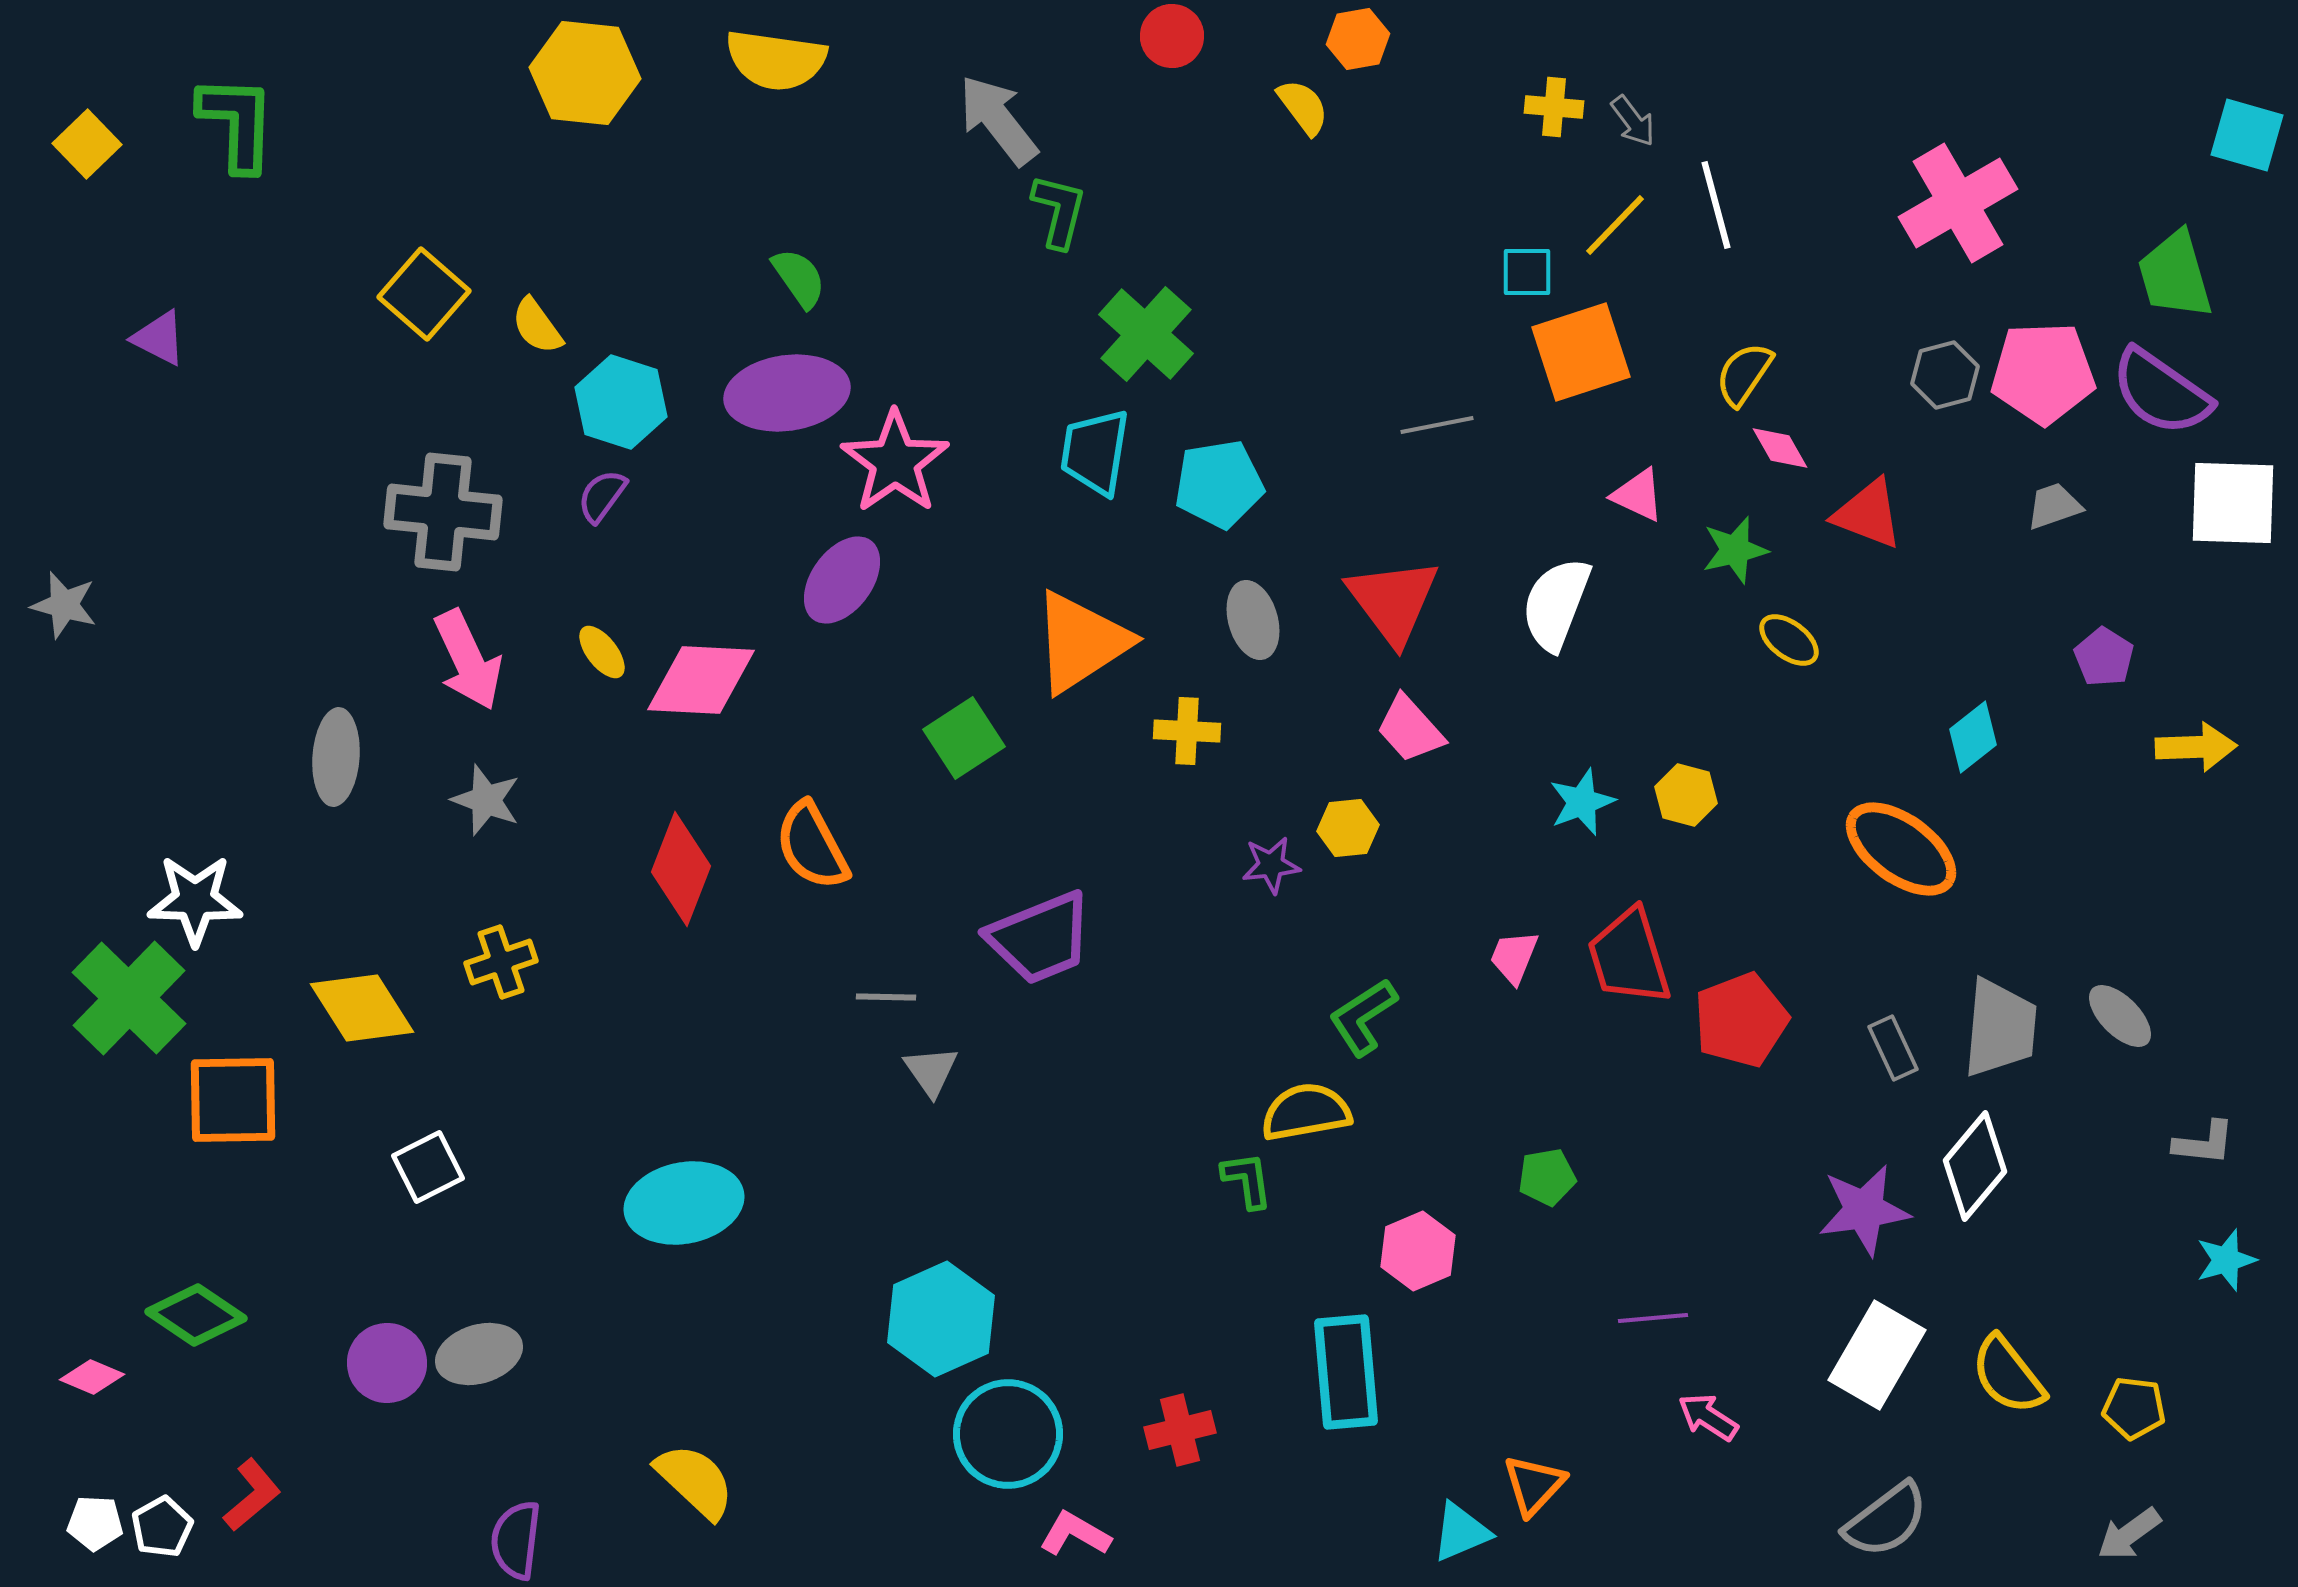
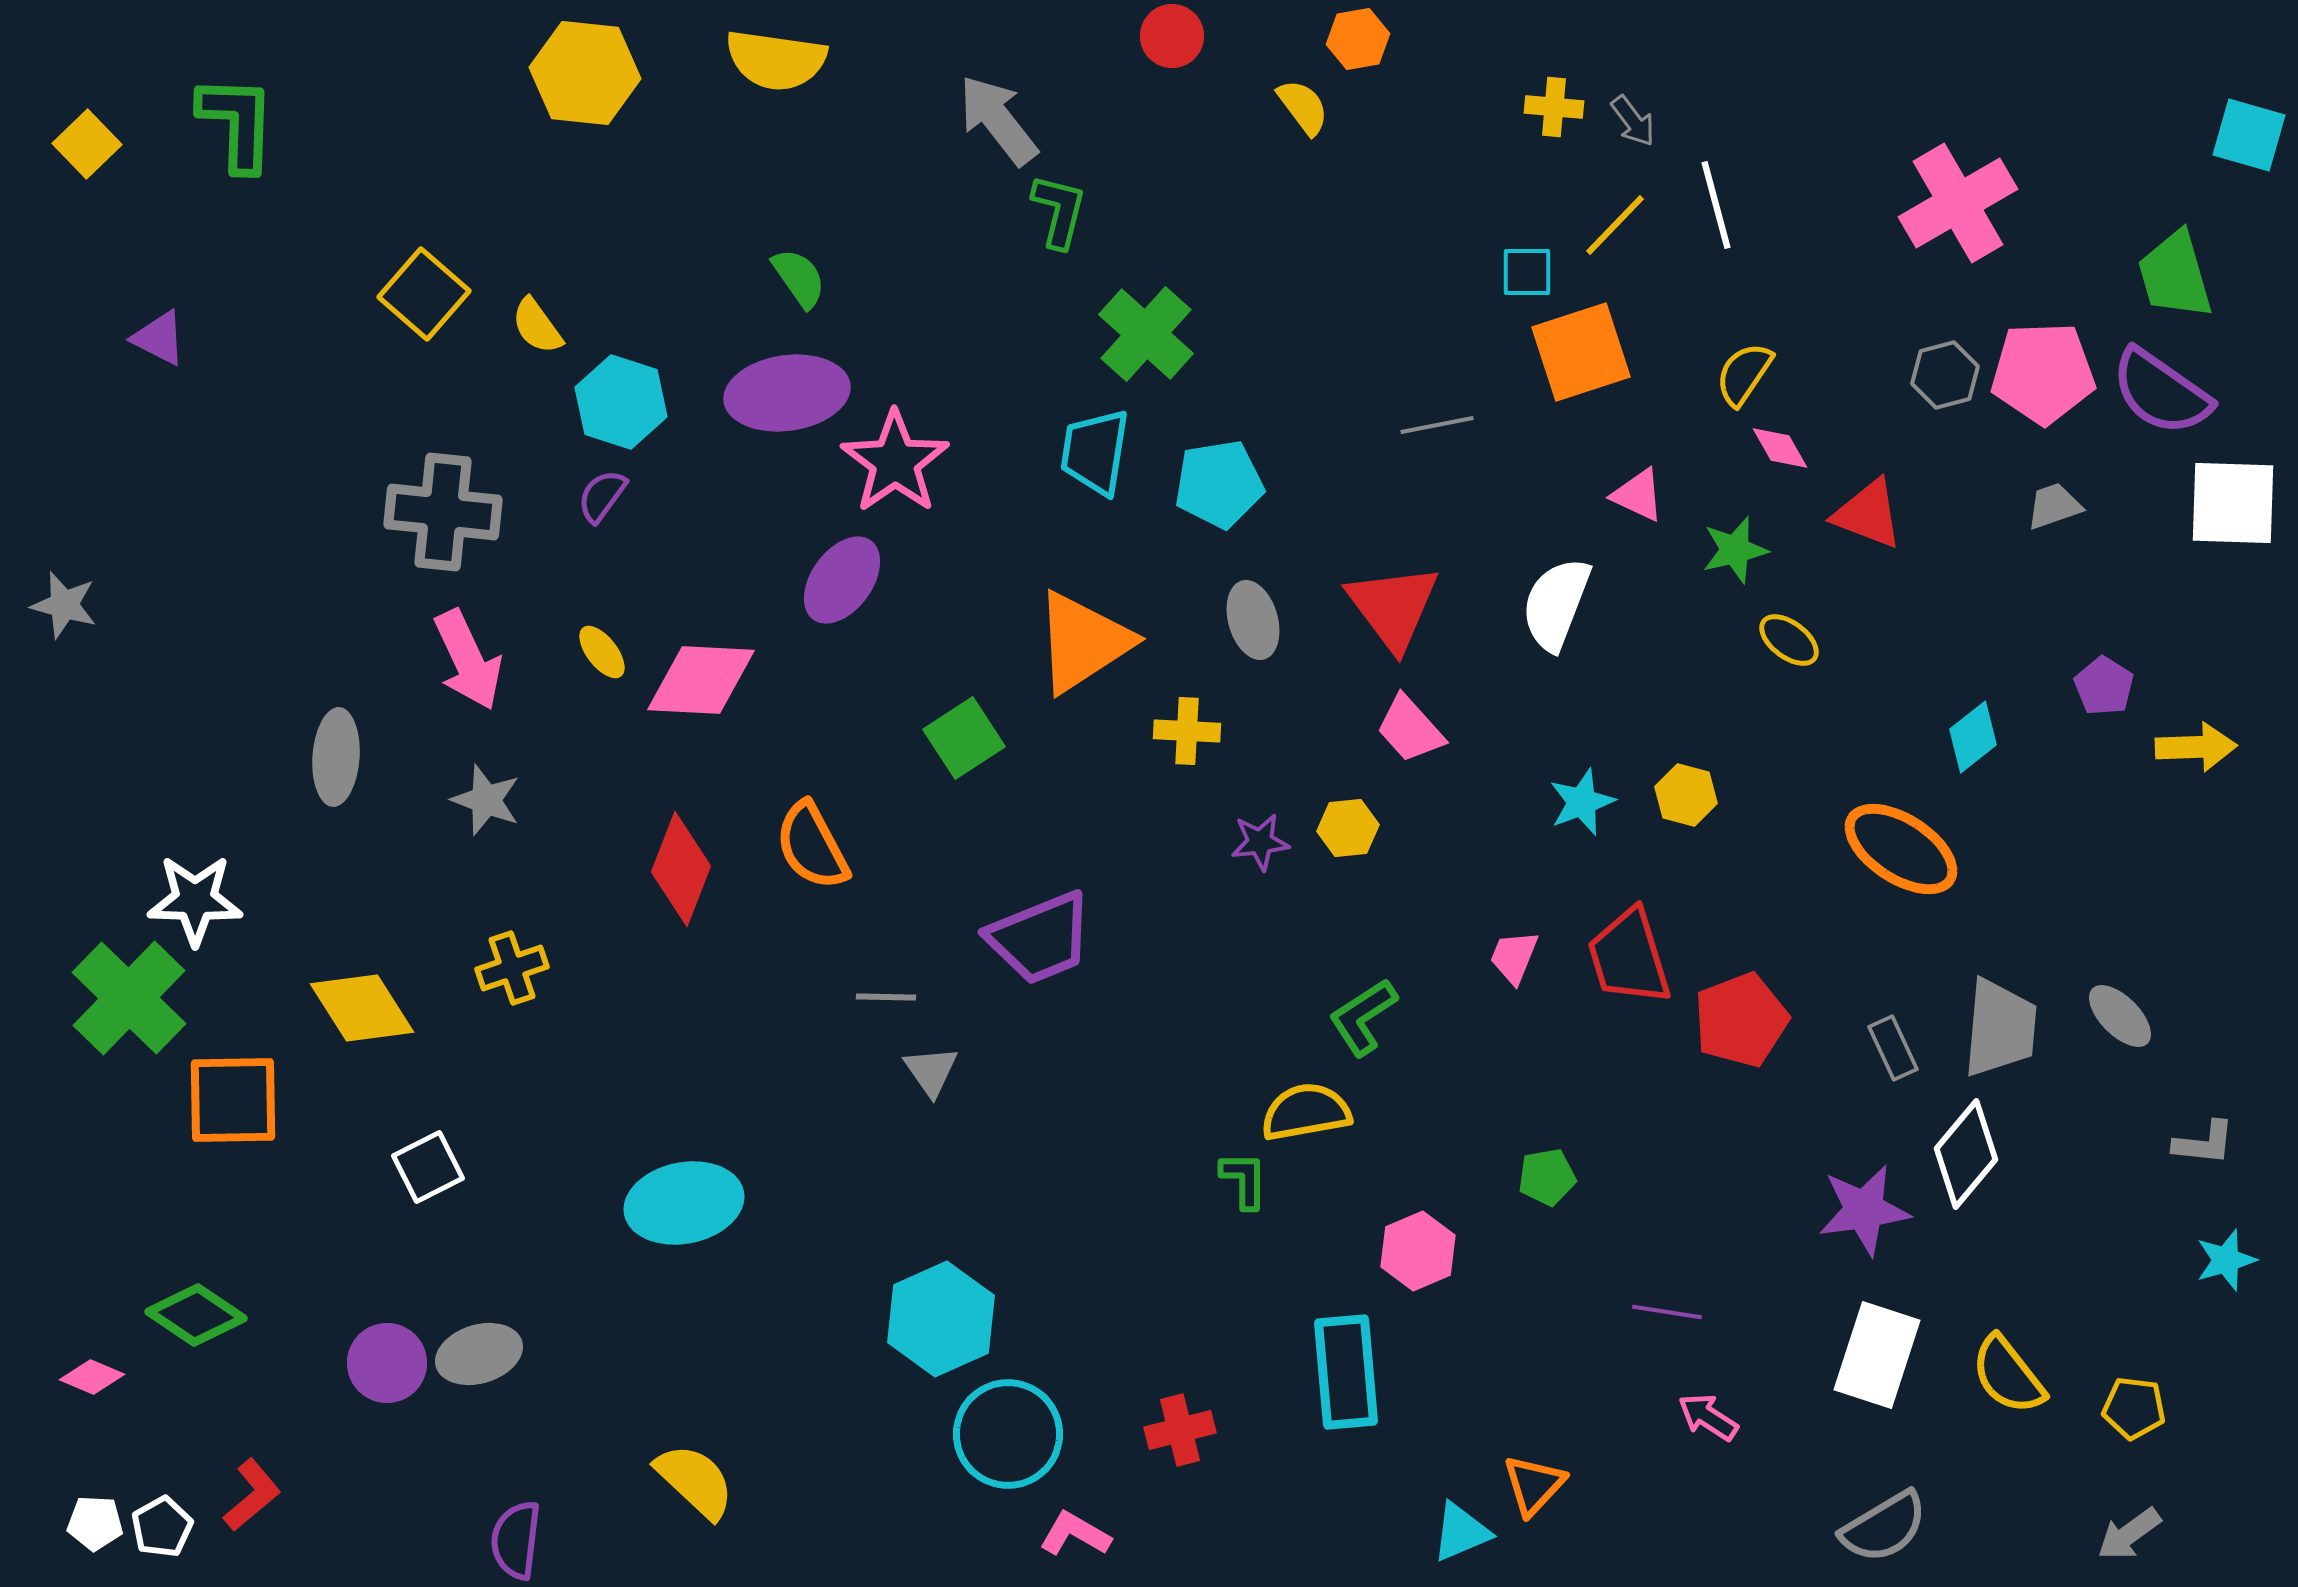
cyan square at (2247, 135): moved 2 px right
red triangle at (1393, 601): moved 6 px down
orange triangle at (1081, 642): moved 2 px right
purple pentagon at (2104, 657): moved 29 px down
orange ellipse at (1901, 849): rotated 3 degrees counterclockwise
purple star at (1271, 865): moved 11 px left, 23 px up
yellow cross at (501, 962): moved 11 px right, 6 px down
white diamond at (1975, 1166): moved 9 px left, 12 px up
green L-shape at (1247, 1180): moved 3 px left; rotated 8 degrees clockwise
purple line at (1653, 1318): moved 14 px right, 6 px up; rotated 14 degrees clockwise
white rectangle at (1877, 1355): rotated 12 degrees counterclockwise
gray semicircle at (1886, 1520): moved 2 px left, 7 px down; rotated 6 degrees clockwise
